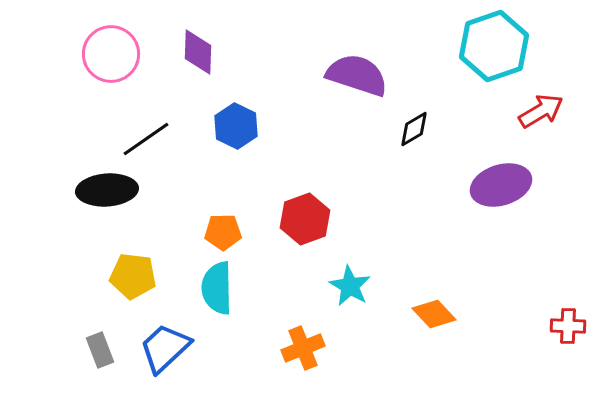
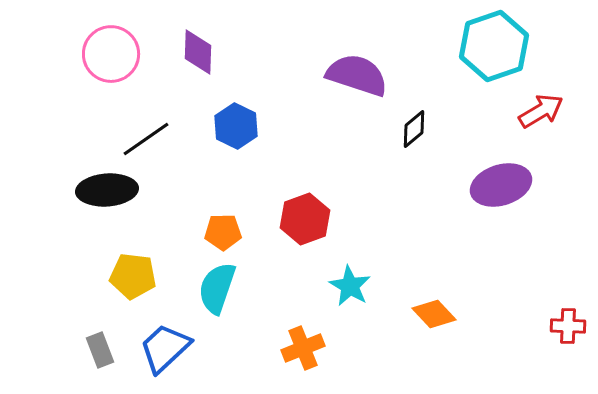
black diamond: rotated 9 degrees counterclockwise
cyan semicircle: rotated 20 degrees clockwise
